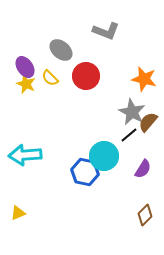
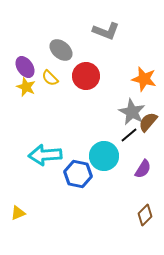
yellow star: moved 3 px down
cyan arrow: moved 20 px right
blue hexagon: moved 7 px left, 2 px down
